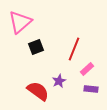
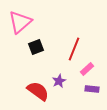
purple rectangle: moved 1 px right
